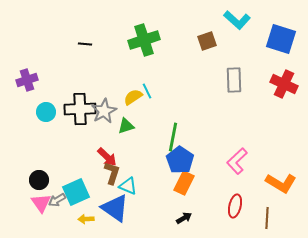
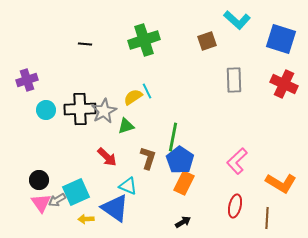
cyan circle: moved 2 px up
brown L-shape: moved 36 px right, 15 px up
black arrow: moved 1 px left, 4 px down
